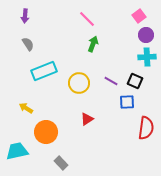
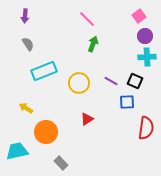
purple circle: moved 1 px left, 1 px down
